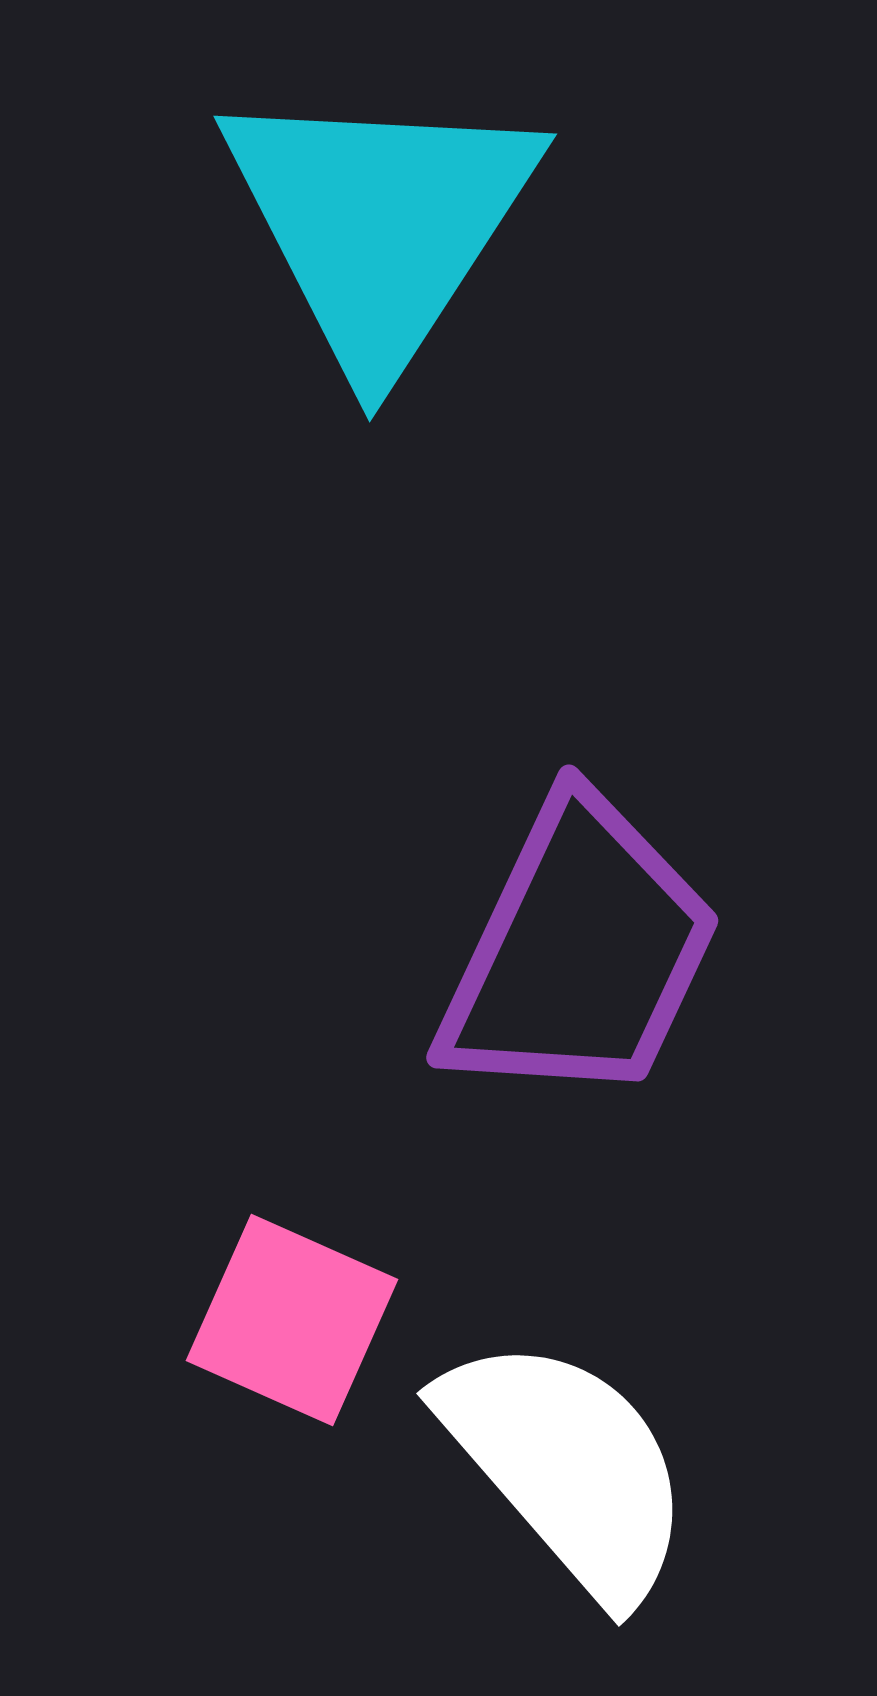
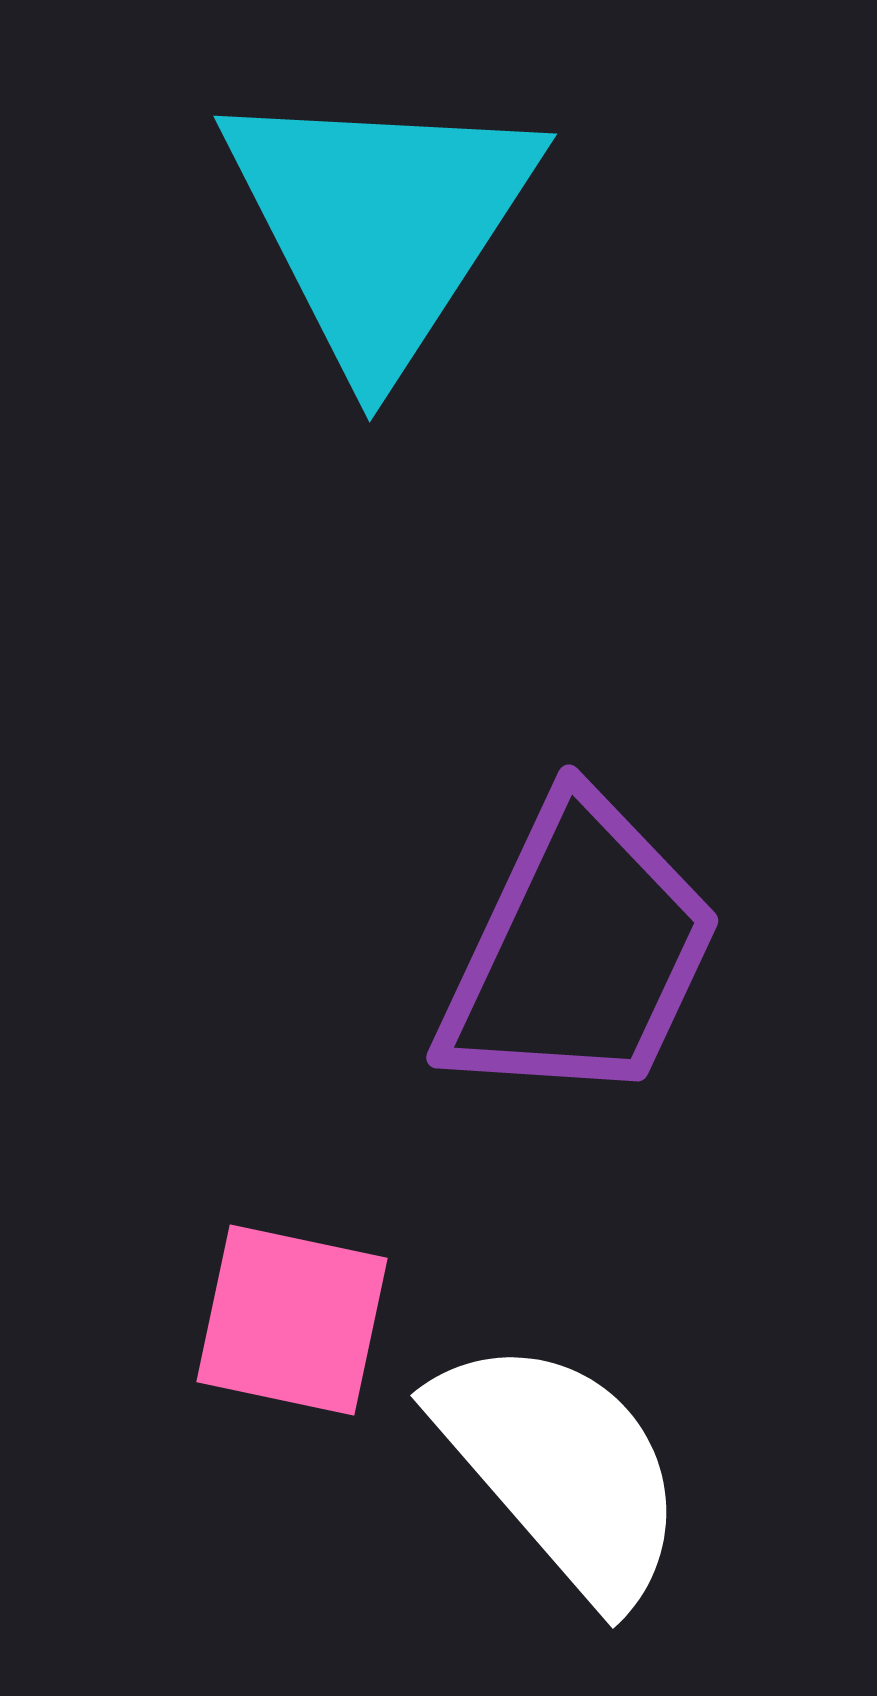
pink square: rotated 12 degrees counterclockwise
white semicircle: moved 6 px left, 2 px down
